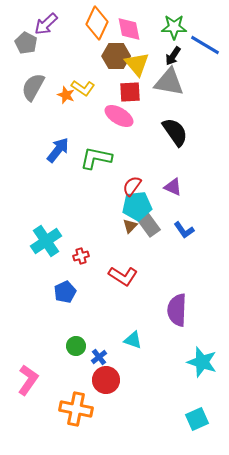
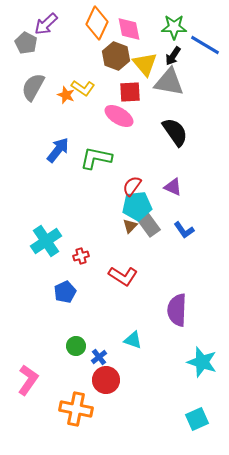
brown hexagon: rotated 20 degrees clockwise
yellow triangle: moved 8 px right
